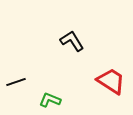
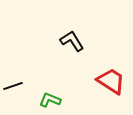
black line: moved 3 px left, 4 px down
